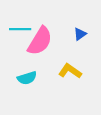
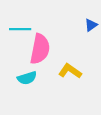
blue triangle: moved 11 px right, 9 px up
pink semicircle: moved 8 px down; rotated 20 degrees counterclockwise
